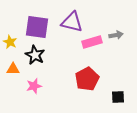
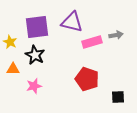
purple square: rotated 15 degrees counterclockwise
red pentagon: rotated 25 degrees counterclockwise
